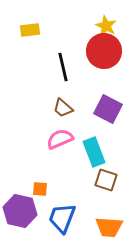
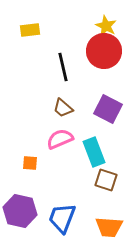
orange square: moved 10 px left, 26 px up
